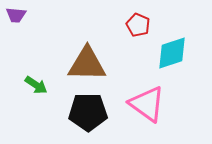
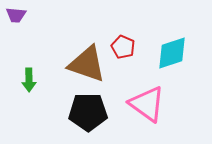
red pentagon: moved 15 px left, 22 px down
brown triangle: rotated 18 degrees clockwise
green arrow: moved 7 px left, 5 px up; rotated 55 degrees clockwise
